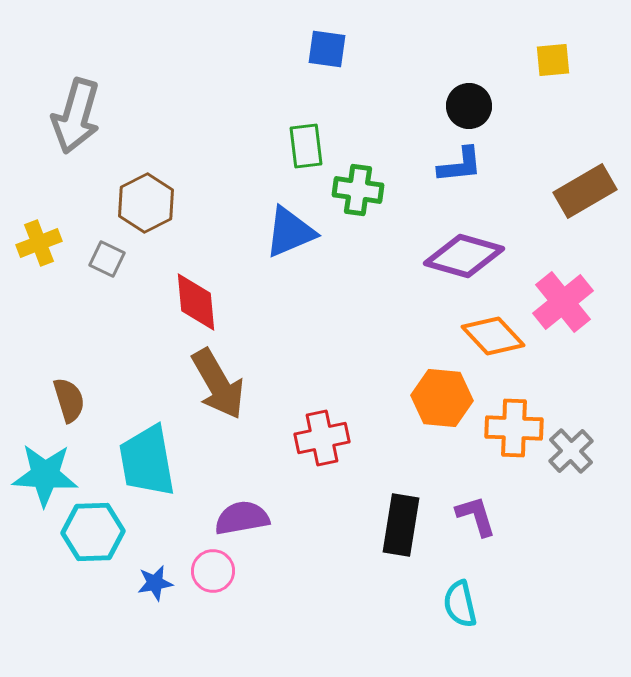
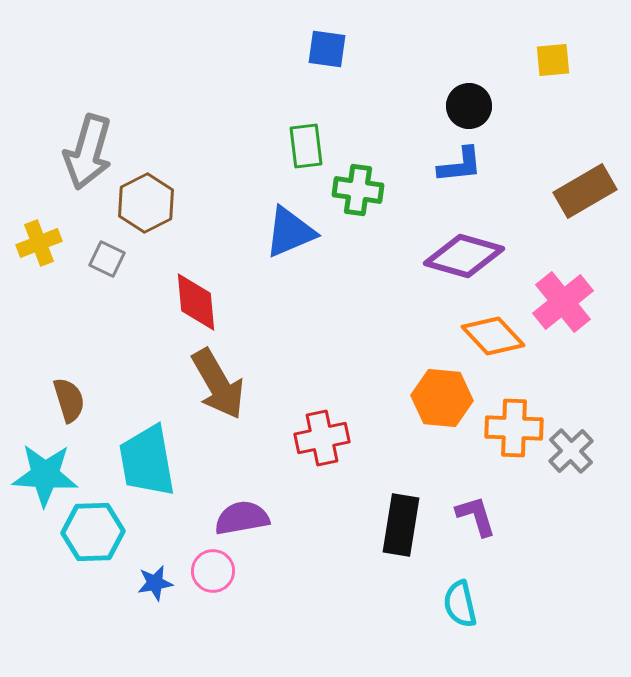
gray arrow: moved 12 px right, 36 px down
